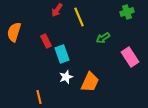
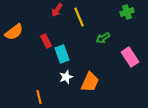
orange semicircle: rotated 144 degrees counterclockwise
